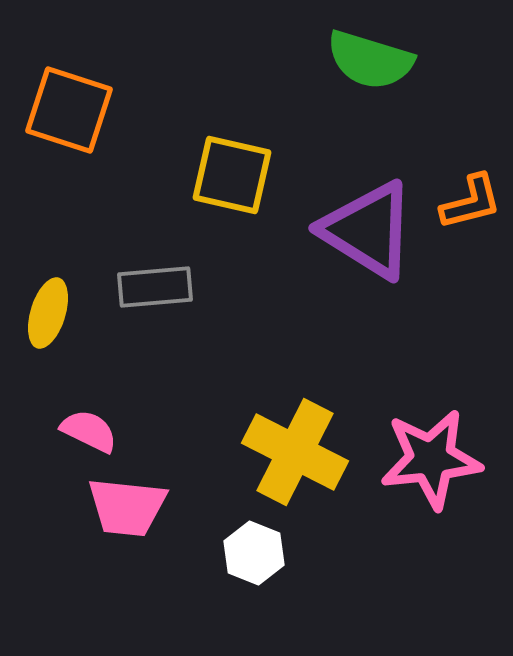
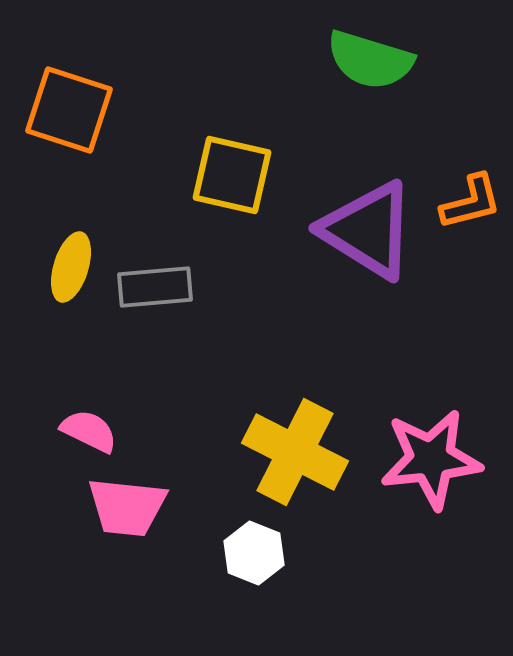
yellow ellipse: moved 23 px right, 46 px up
